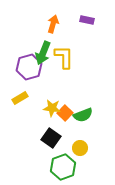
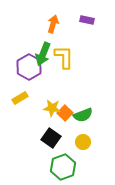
green arrow: moved 1 px down
purple hexagon: rotated 15 degrees counterclockwise
yellow circle: moved 3 px right, 6 px up
